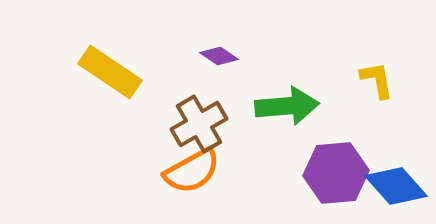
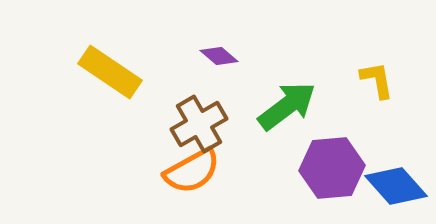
purple diamond: rotated 6 degrees clockwise
green arrow: rotated 32 degrees counterclockwise
purple hexagon: moved 4 px left, 5 px up
